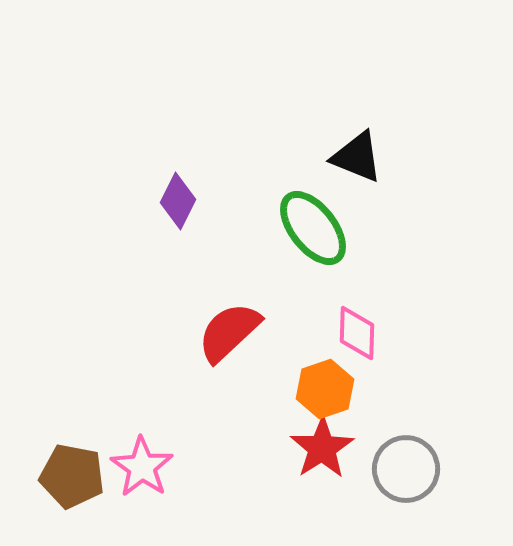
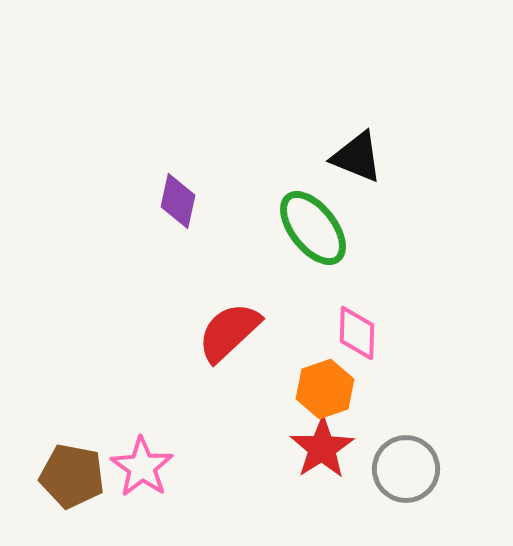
purple diamond: rotated 14 degrees counterclockwise
